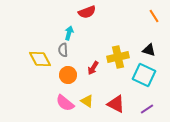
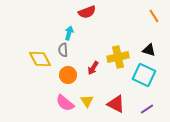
yellow triangle: rotated 24 degrees clockwise
